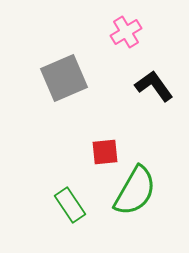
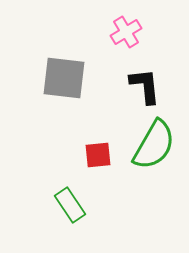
gray square: rotated 30 degrees clockwise
black L-shape: moved 9 px left; rotated 30 degrees clockwise
red square: moved 7 px left, 3 px down
green semicircle: moved 19 px right, 46 px up
